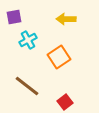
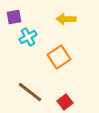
cyan cross: moved 3 px up
brown line: moved 3 px right, 6 px down
